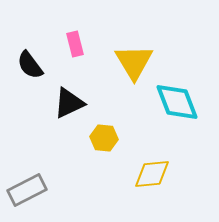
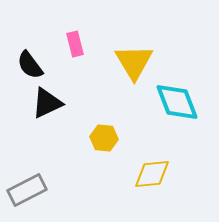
black triangle: moved 22 px left
